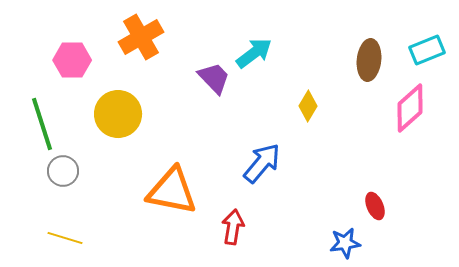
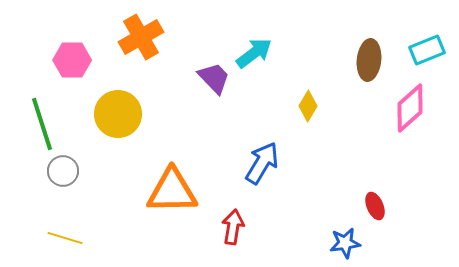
blue arrow: rotated 9 degrees counterclockwise
orange triangle: rotated 12 degrees counterclockwise
